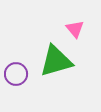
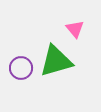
purple circle: moved 5 px right, 6 px up
